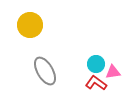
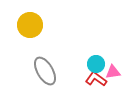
red L-shape: moved 4 px up
